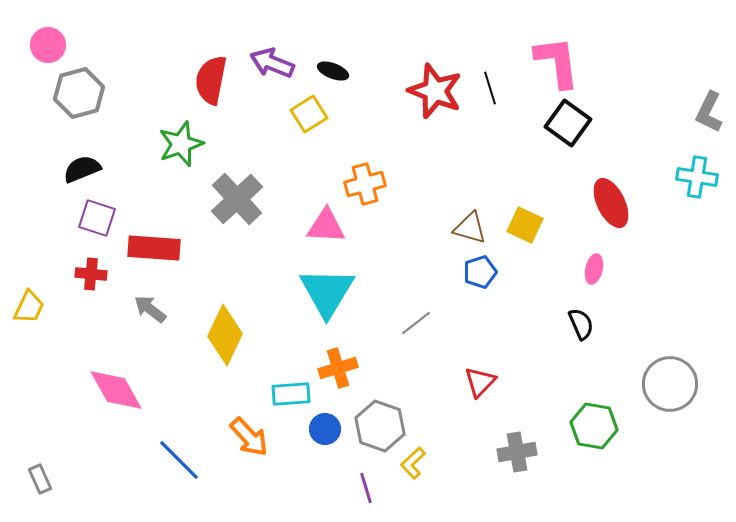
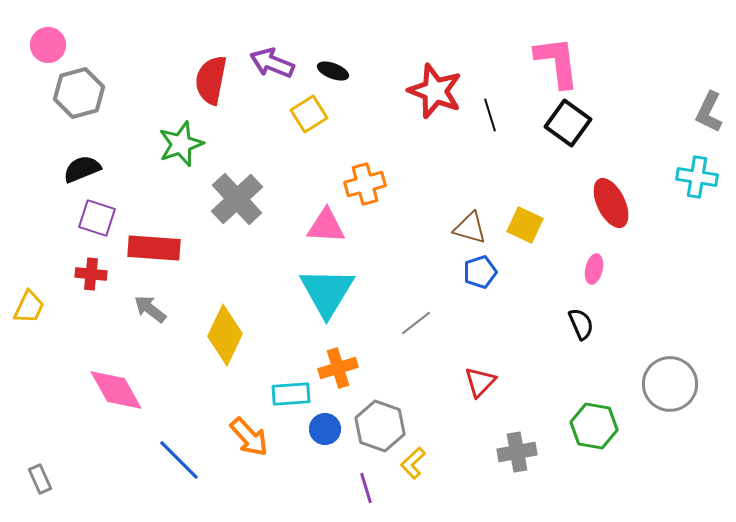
black line at (490, 88): moved 27 px down
